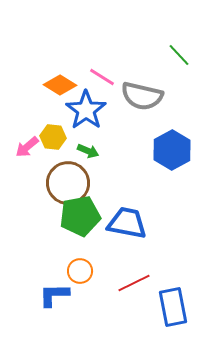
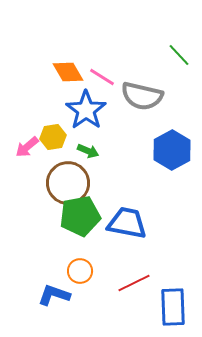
orange diamond: moved 8 px right, 13 px up; rotated 28 degrees clockwise
yellow hexagon: rotated 15 degrees counterclockwise
blue L-shape: rotated 20 degrees clockwise
blue rectangle: rotated 9 degrees clockwise
